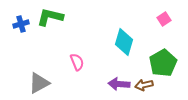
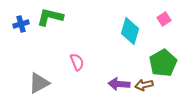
cyan diamond: moved 6 px right, 11 px up
